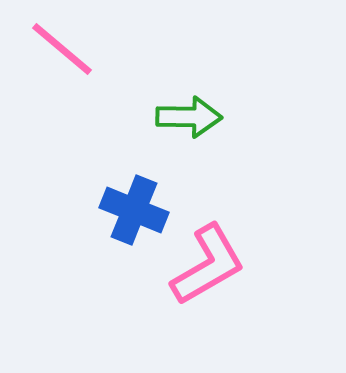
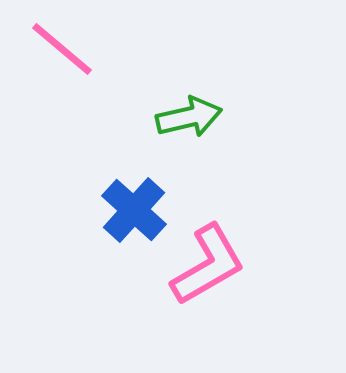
green arrow: rotated 14 degrees counterclockwise
blue cross: rotated 20 degrees clockwise
